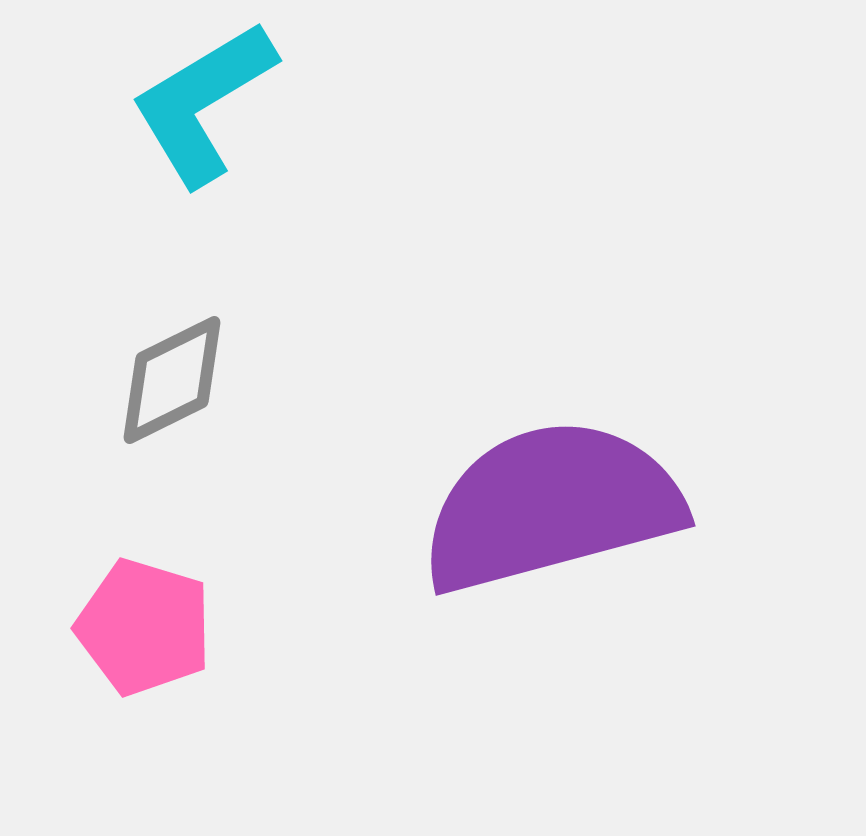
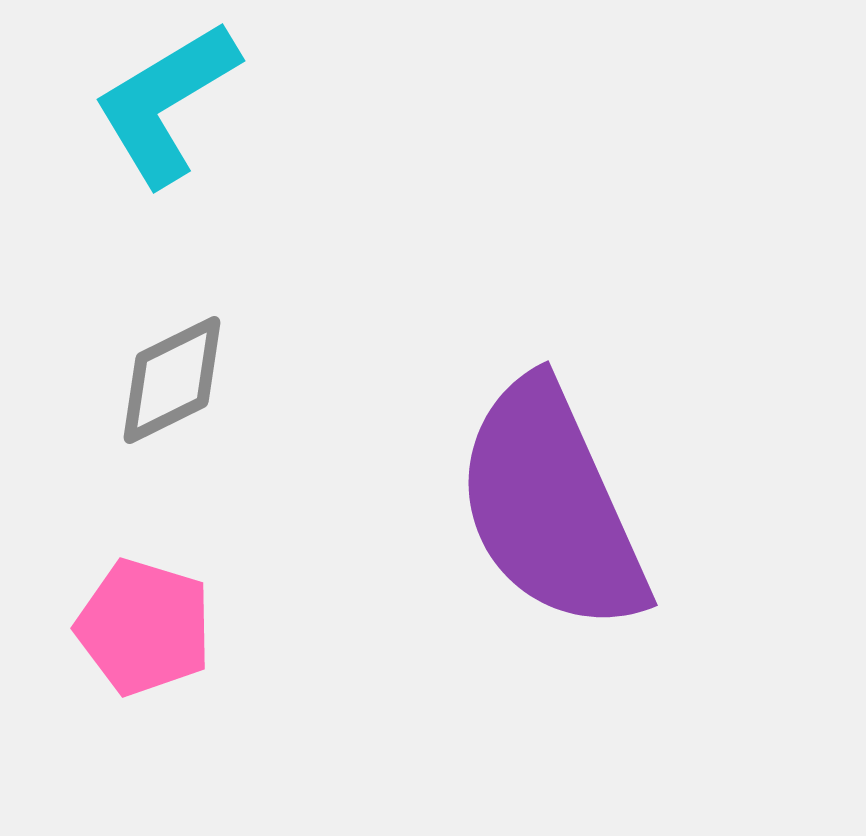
cyan L-shape: moved 37 px left
purple semicircle: rotated 99 degrees counterclockwise
